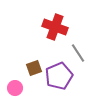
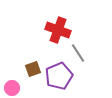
red cross: moved 3 px right, 3 px down
brown square: moved 1 px left, 1 px down
pink circle: moved 3 px left
